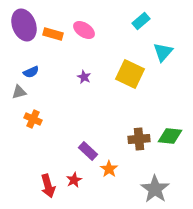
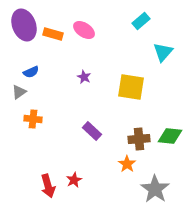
yellow square: moved 1 px right, 13 px down; rotated 16 degrees counterclockwise
gray triangle: rotated 21 degrees counterclockwise
orange cross: rotated 18 degrees counterclockwise
purple rectangle: moved 4 px right, 20 px up
orange star: moved 18 px right, 5 px up
